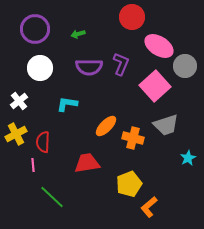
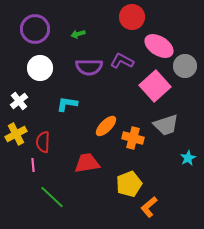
purple L-shape: moved 1 px right, 3 px up; rotated 85 degrees counterclockwise
